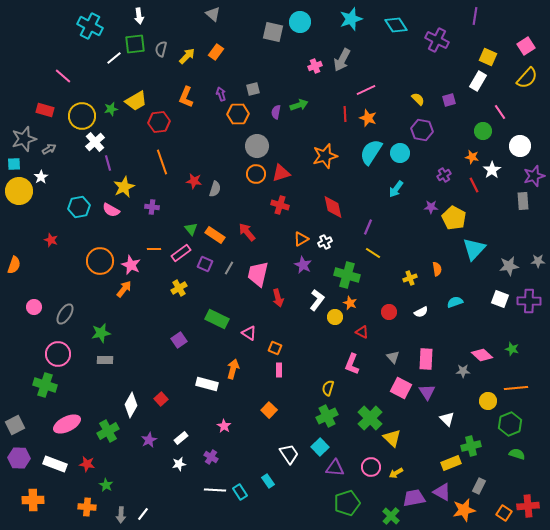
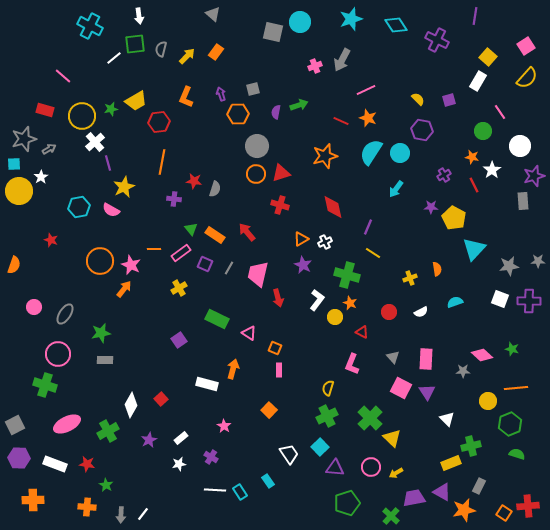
yellow square at (488, 57): rotated 18 degrees clockwise
red line at (345, 114): moved 4 px left, 7 px down; rotated 63 degrees counterclockwise
orange line at (162, 162): rotated 30 degrees clockwise
purple cross at (152, 207): moved 22 px right, 8 px up
